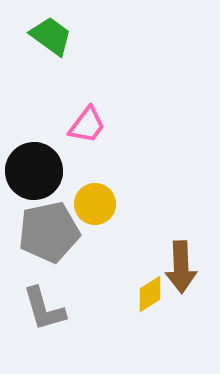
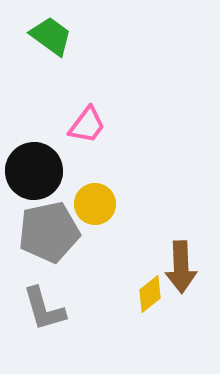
yellow diamond: rotated 6 degrees counterclockwise
